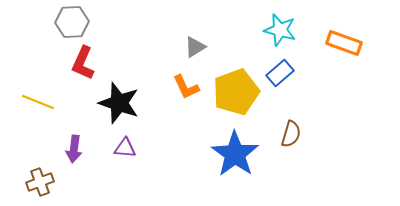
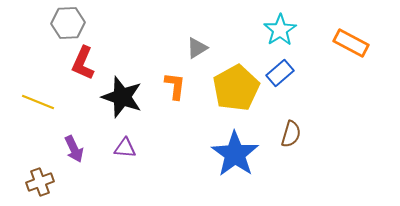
gray hexagon: moved 4 px left, 1 px down
cyan star: rotated 24 degrees clockwise
orange rectangle: moved 7 px right; rotated 8 degrees clockwise
gray triangle: moved 2 px right, 1 px down
orange L-shape: moved 11 px left, 1 px up; rotated 148 degrees counterclockwise
yellow pentagon: moved 4 px up; rotated 9 degrees counterclockwise
black star: moved 3 px right, 6 px up
purple arrow: rotated 32 degrees counterclockwise
